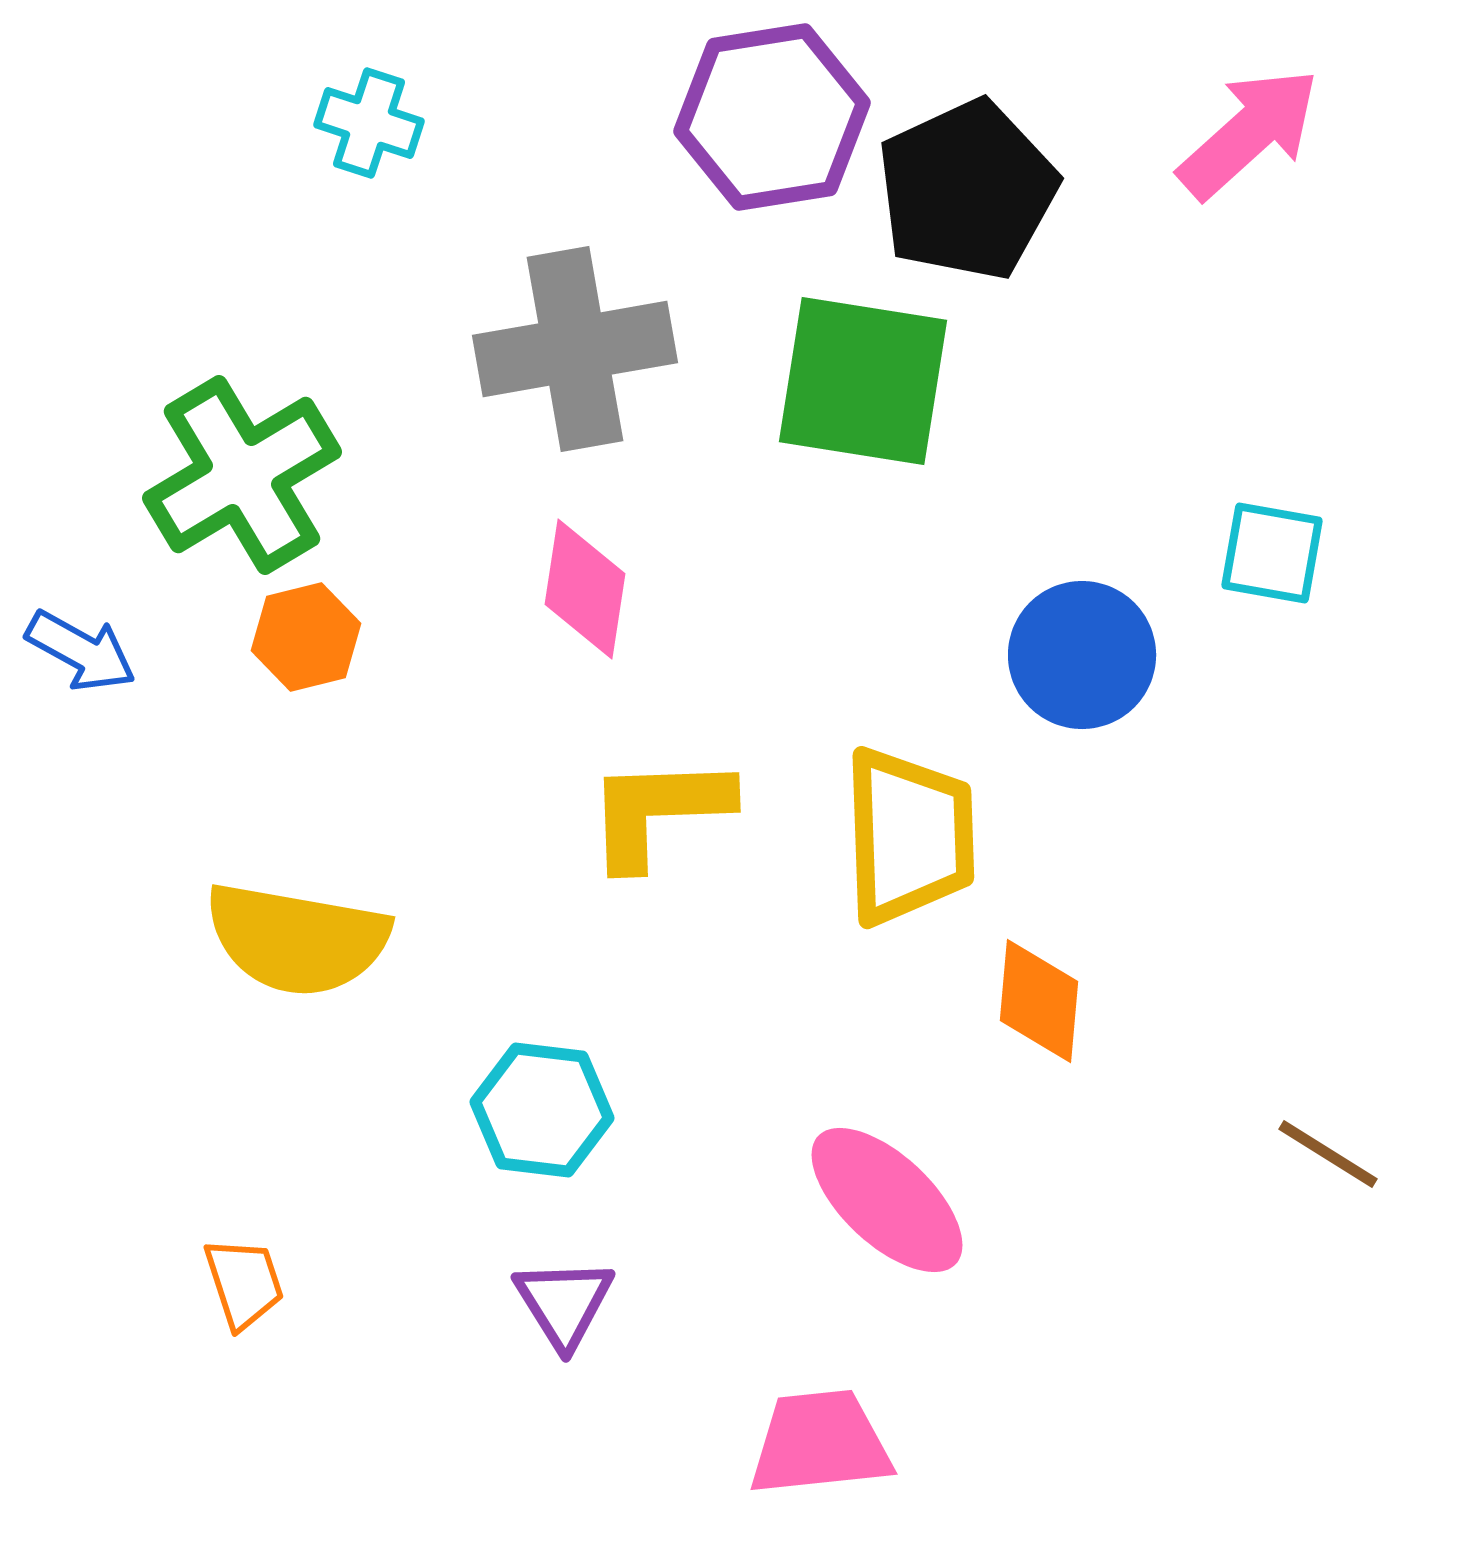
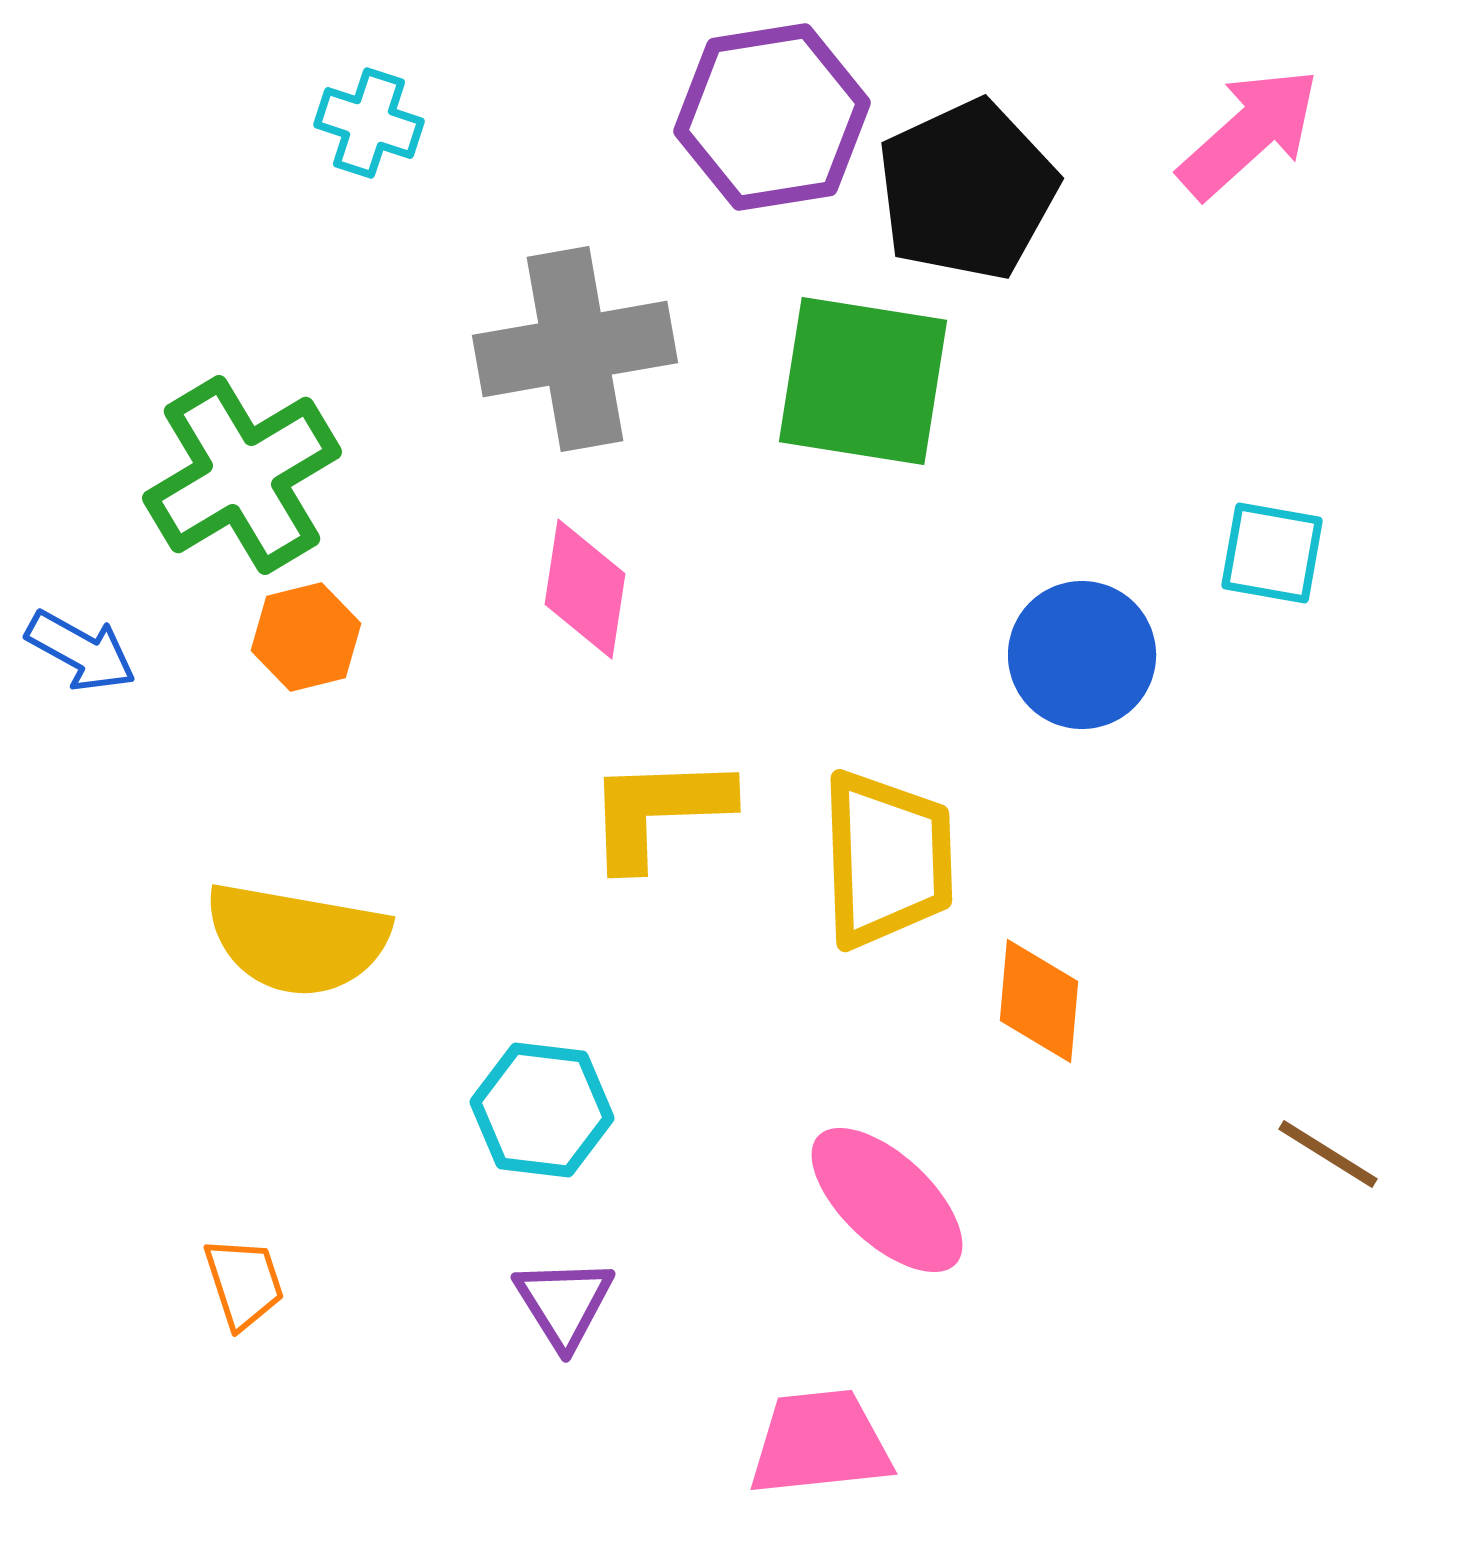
yellow trapezoid: moved 22 px left, 23 px down
